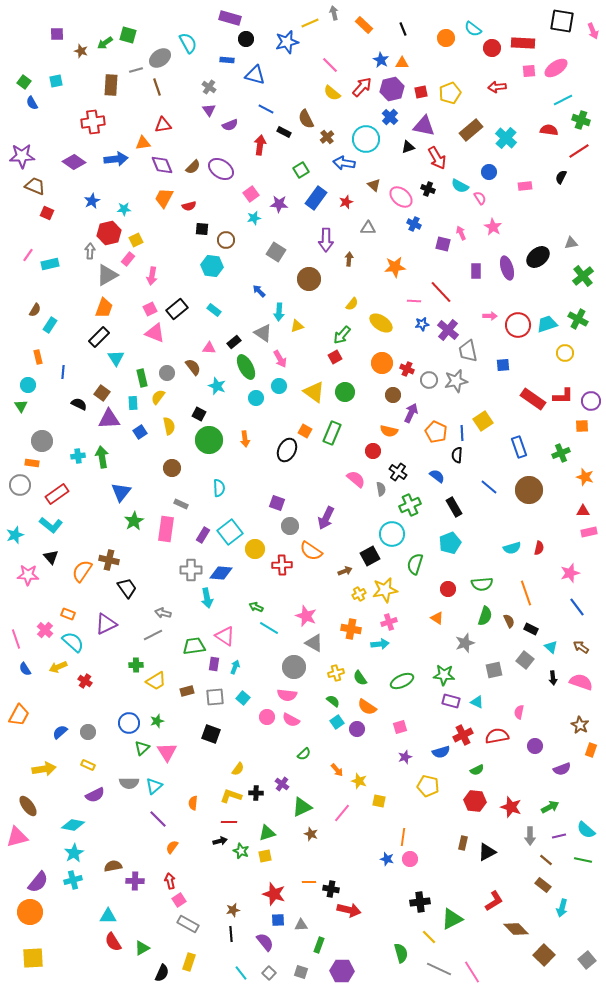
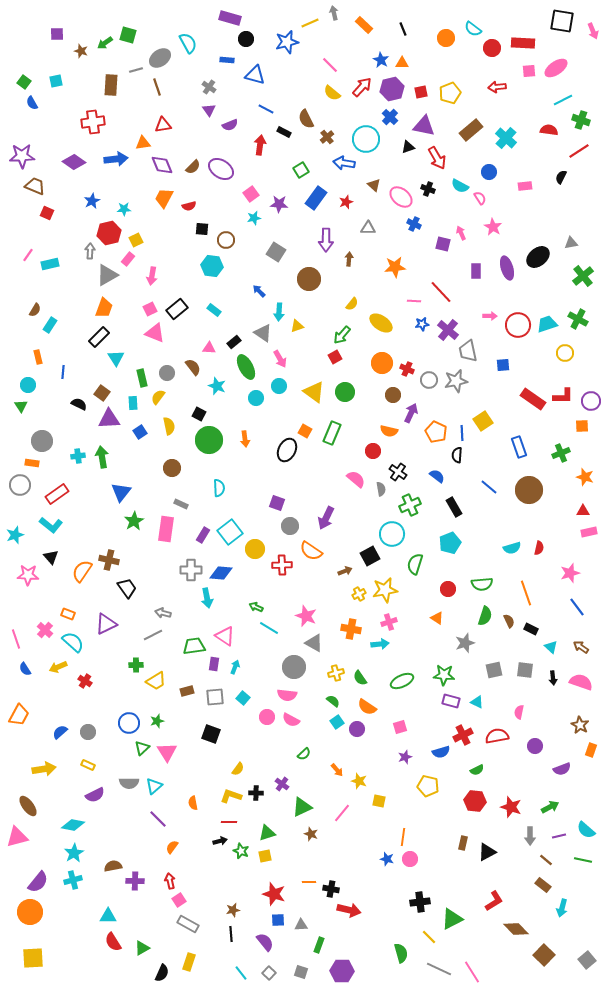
gray square at (525, 660): moved 10 px down; rotated 30 degrees counterclockwise
orange semicircle at (193, 803): rotated 16 degrees counterclockwise
